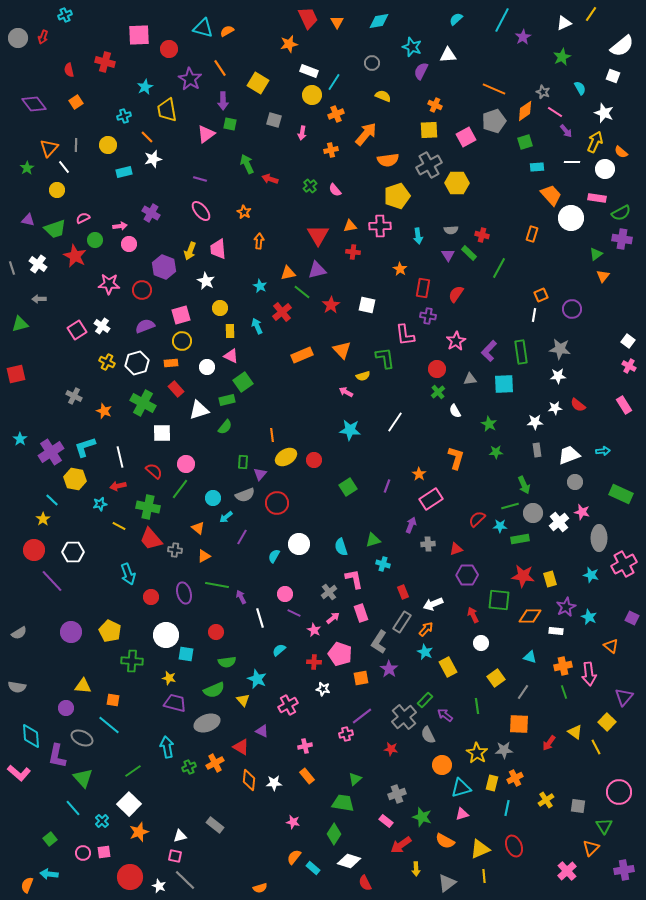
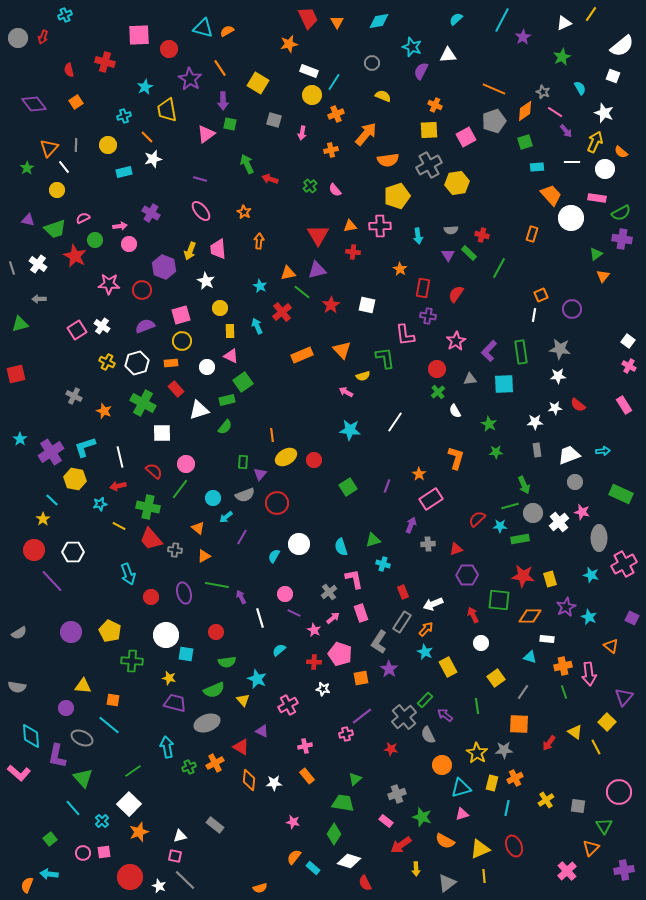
yellow hexagon at (457, 183): rotated 10 degrees counterclockwise
white rectangle at (556, 631): moved 9 px left, 8 px down
